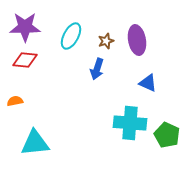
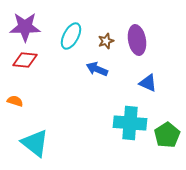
blue arrow: rotated 95 degrees clockwise
orange semicircle: rotated 28 degrees clockwise
green pentagon: rotated 15 degrees clockwise
cyan triangle: rotated 44 degrees clockwise
